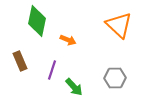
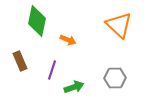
green arrow: rotated 66 degrees counterclockwise
